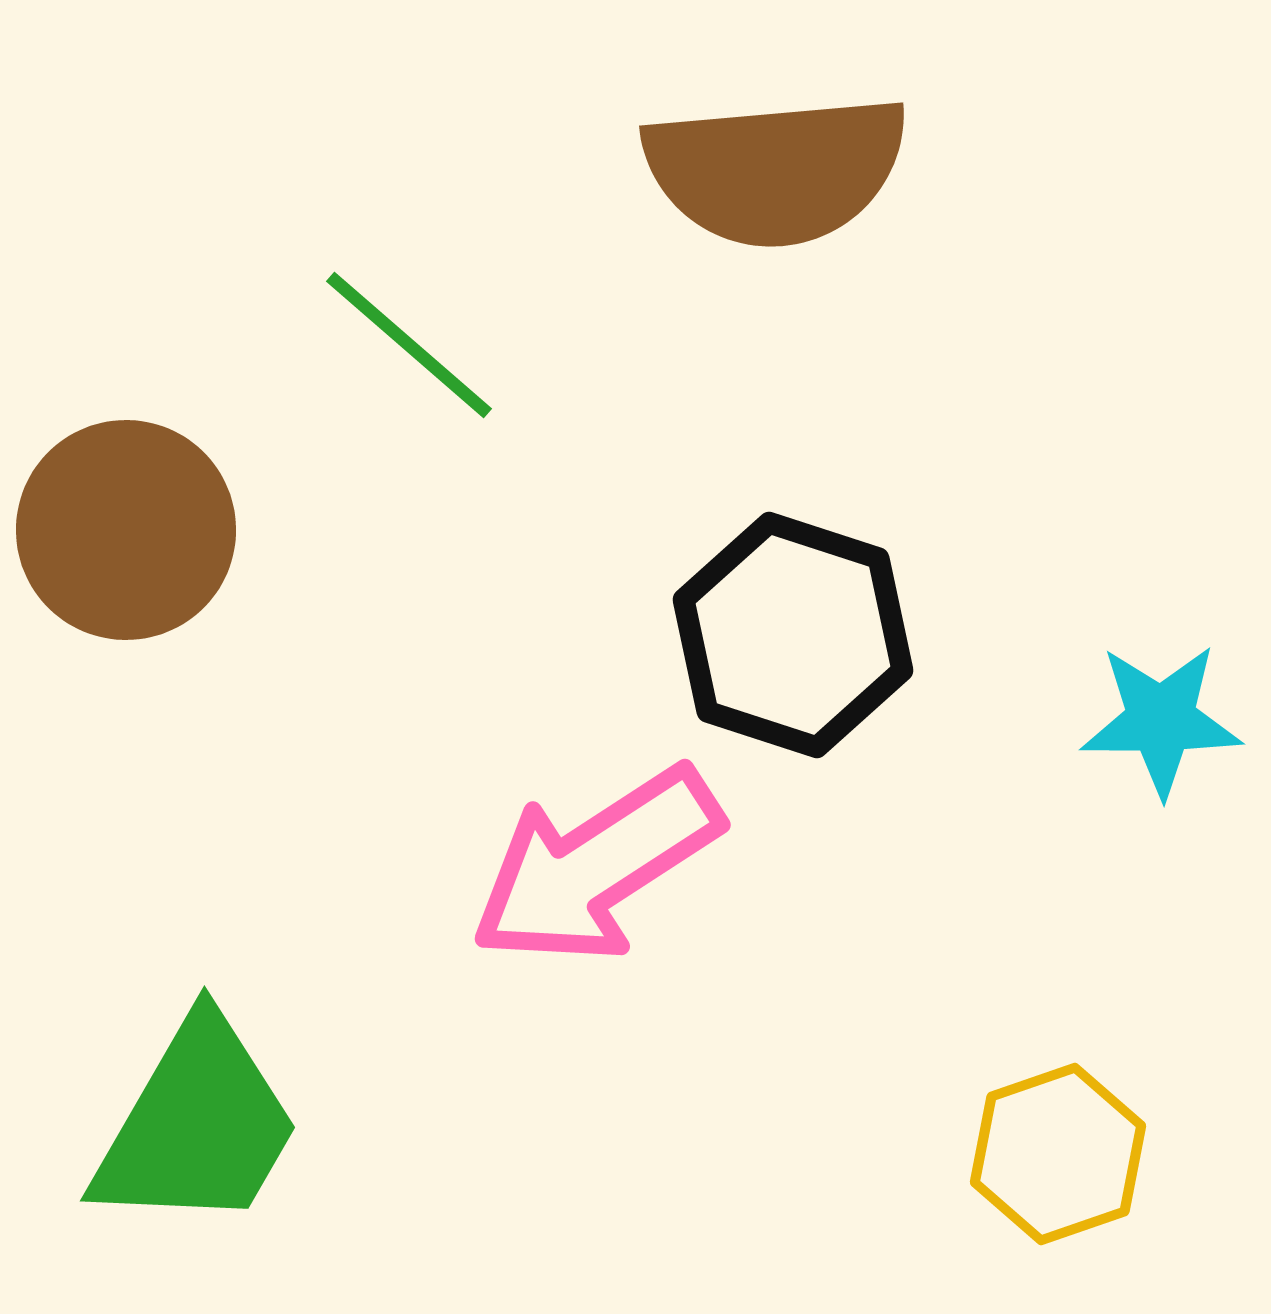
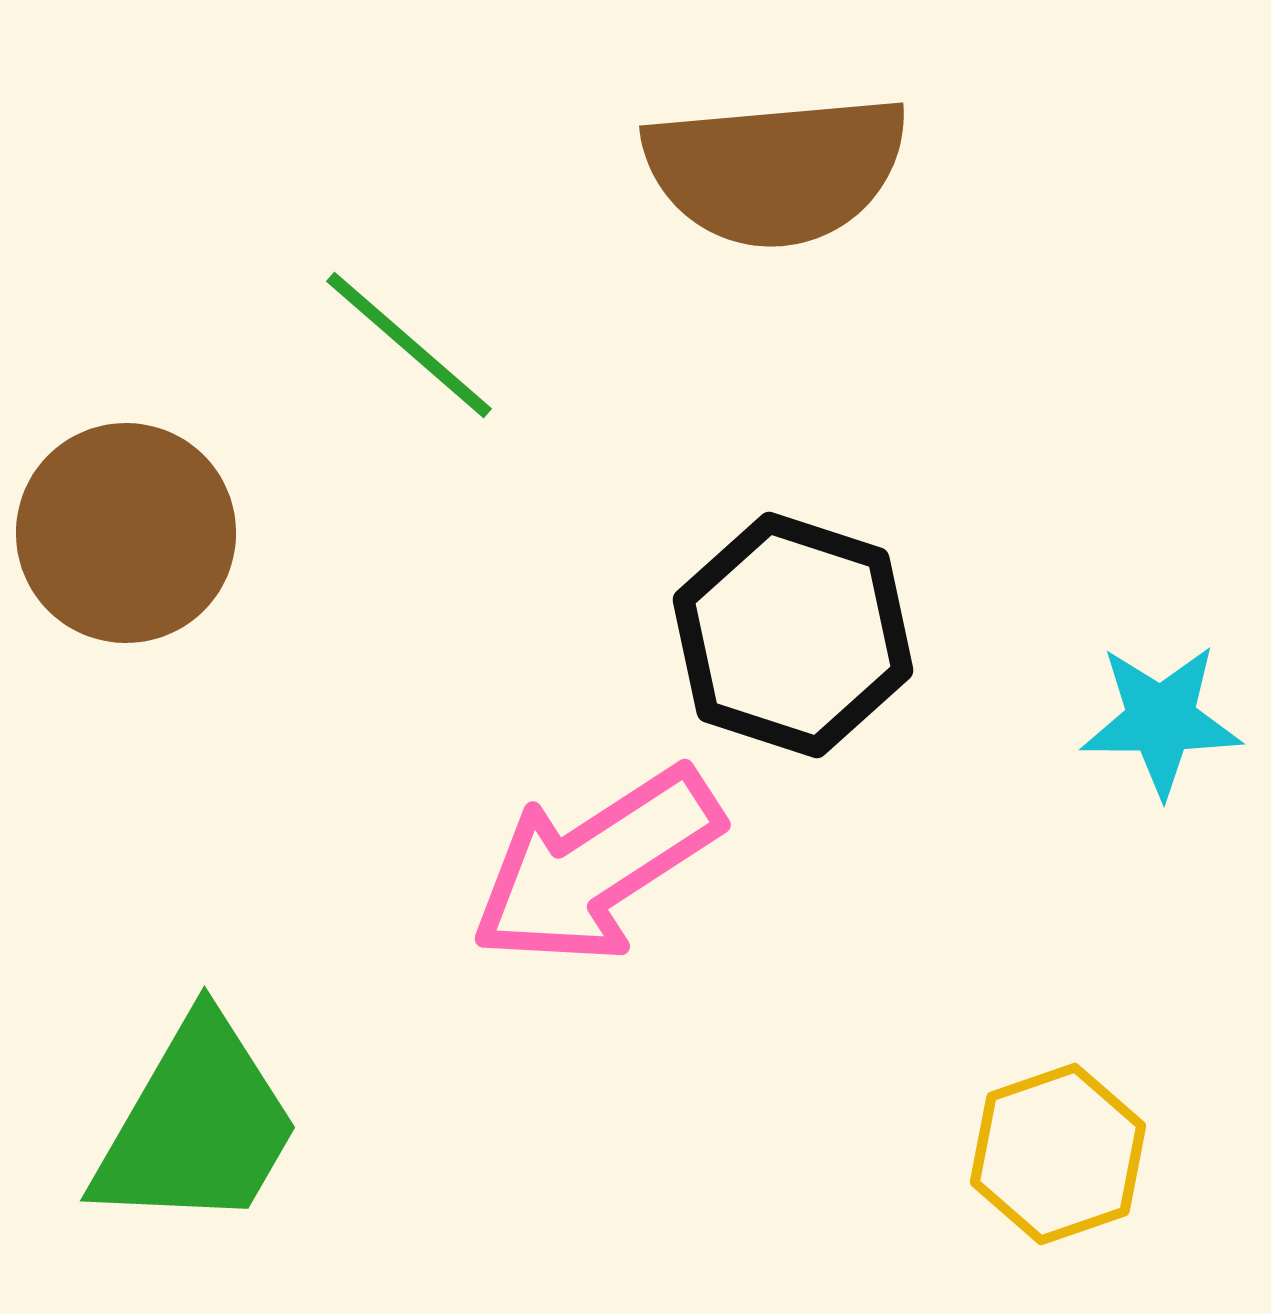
brown circle: moved 3 px down
